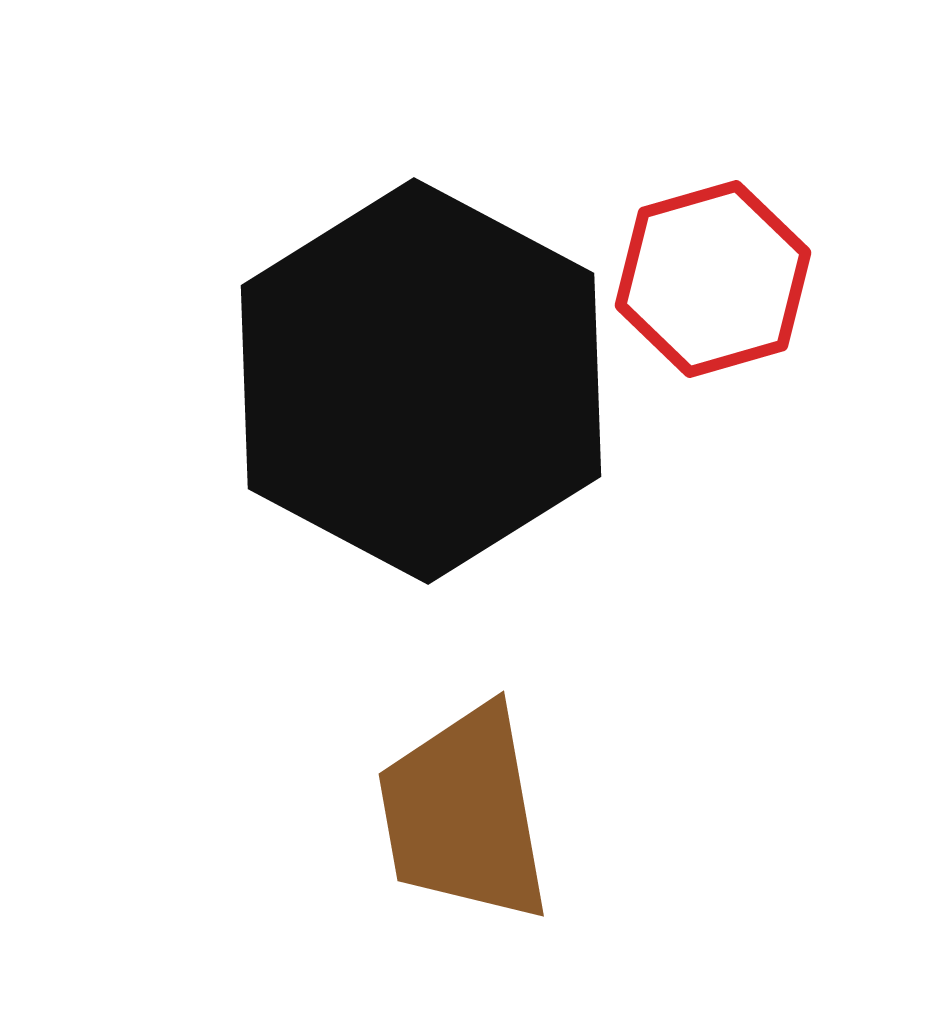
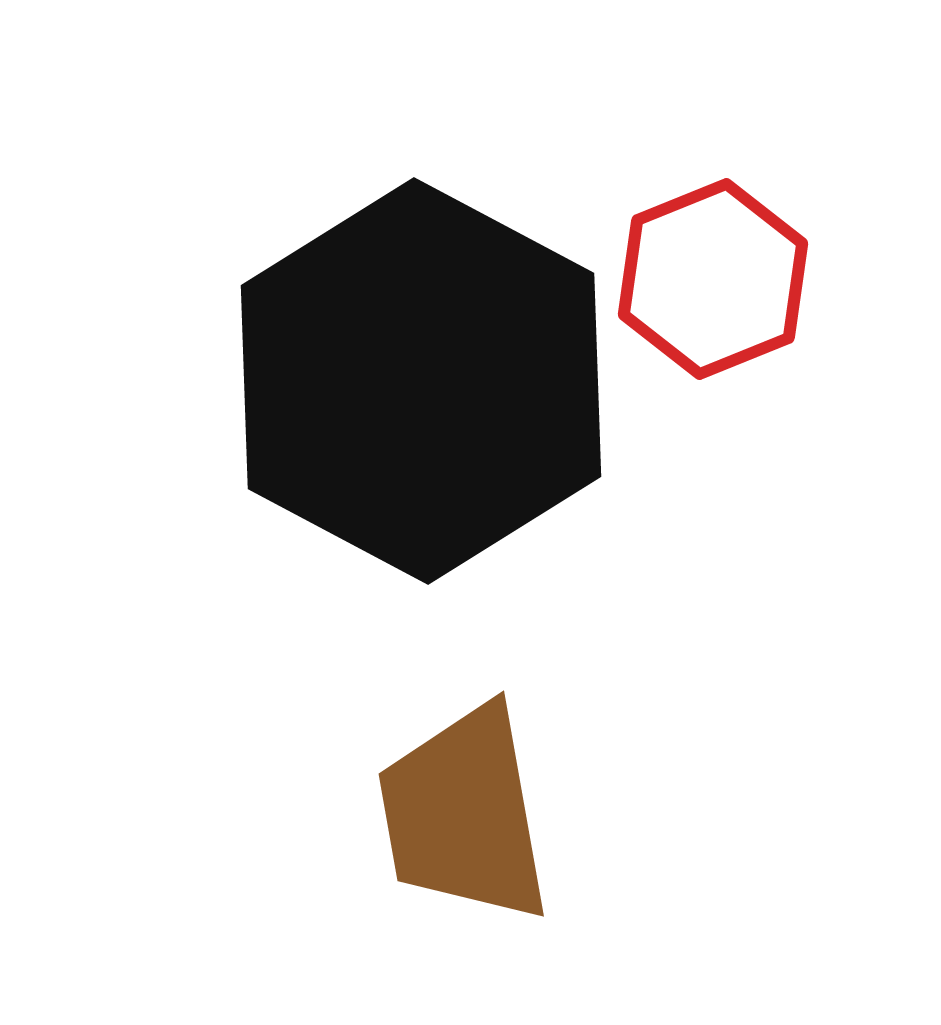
red hexagon: rotated 6 degrees counterclockwise
